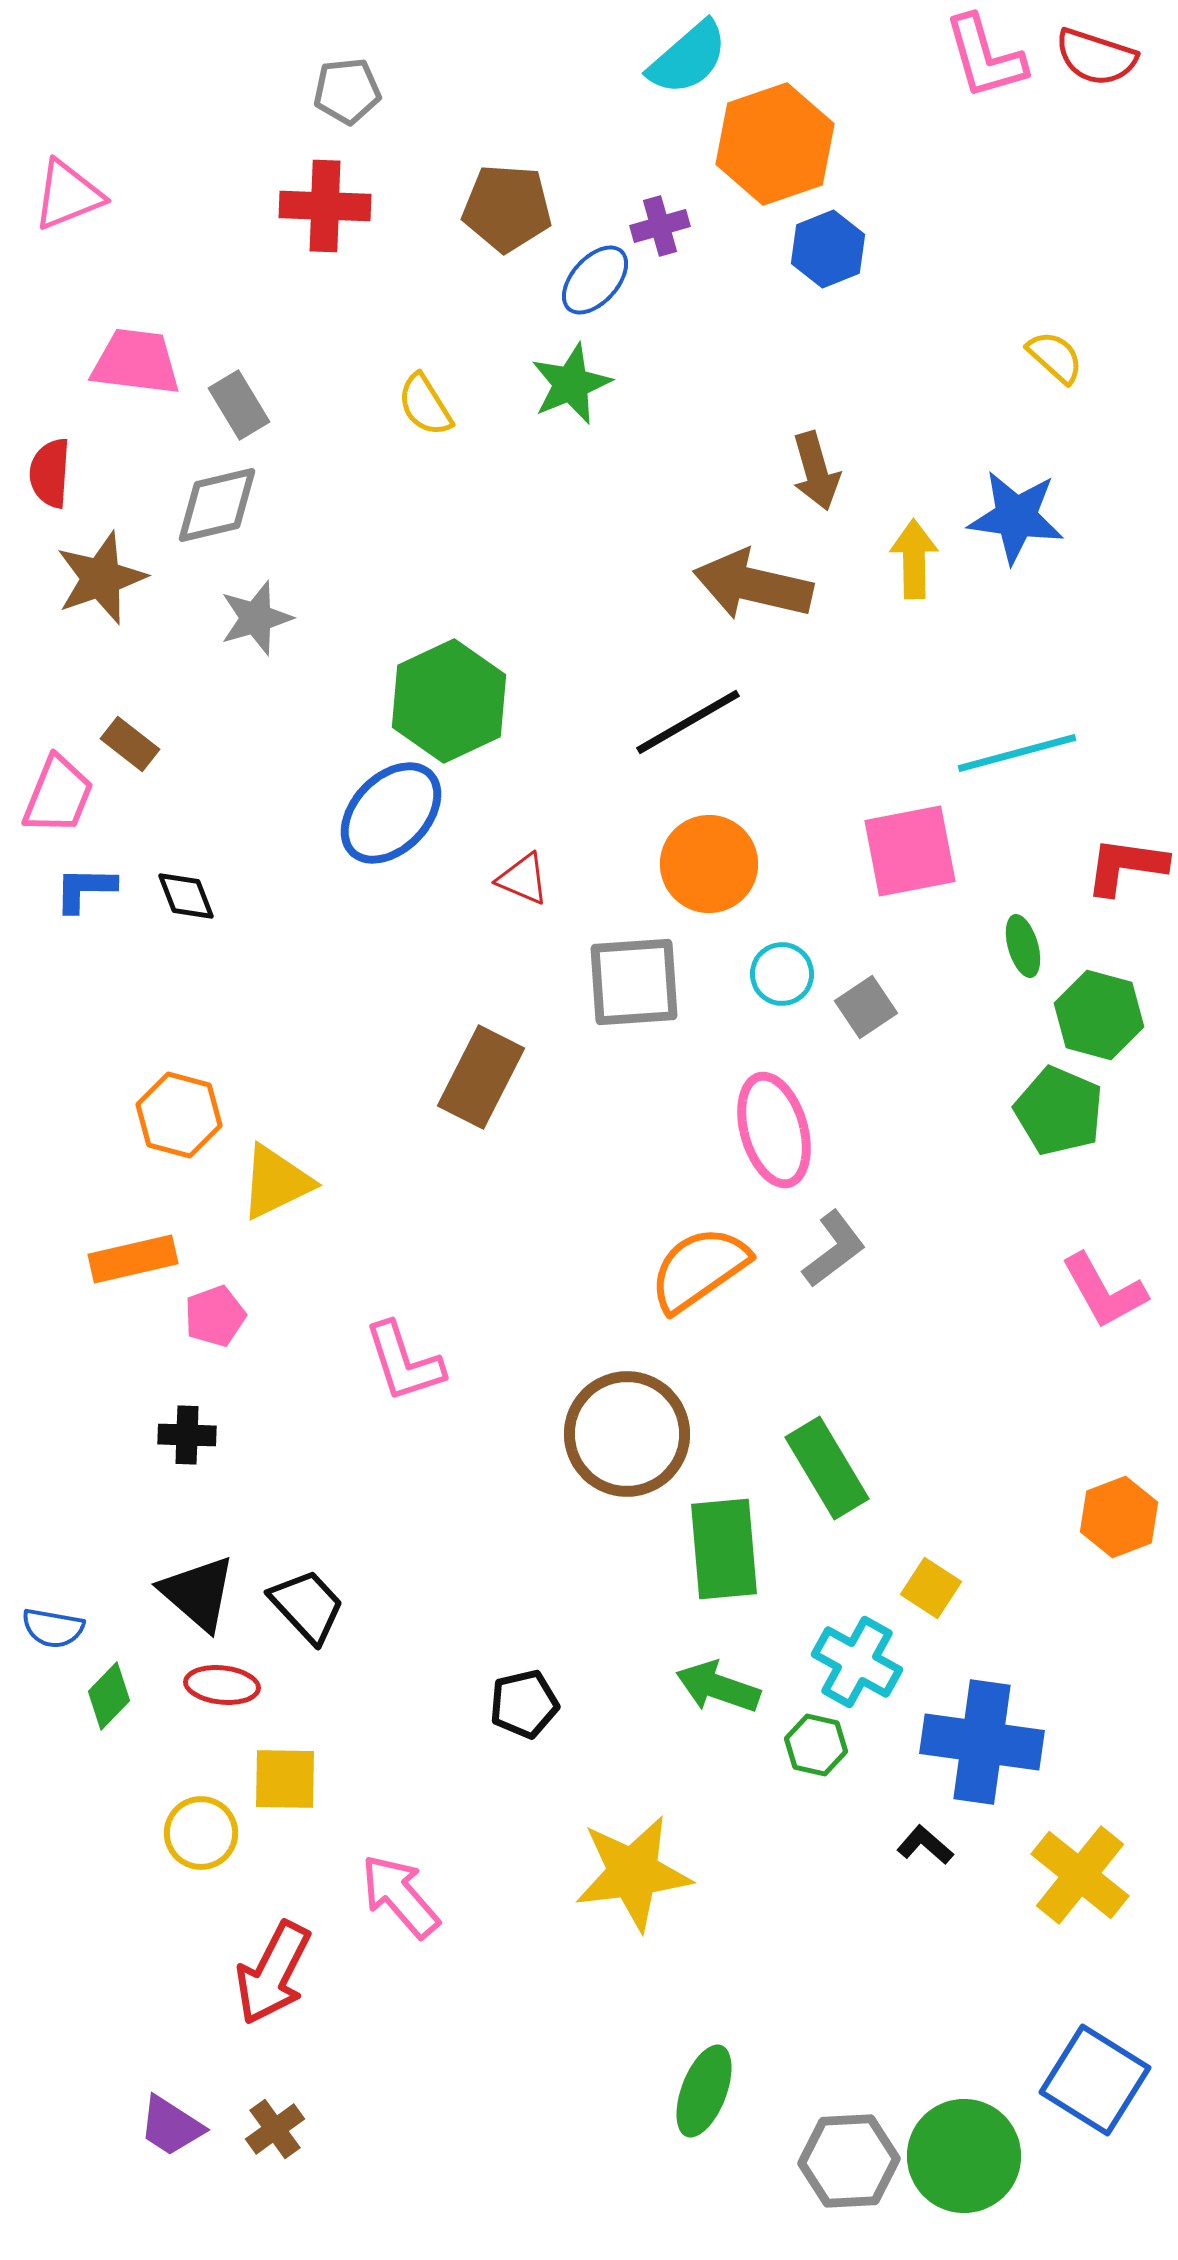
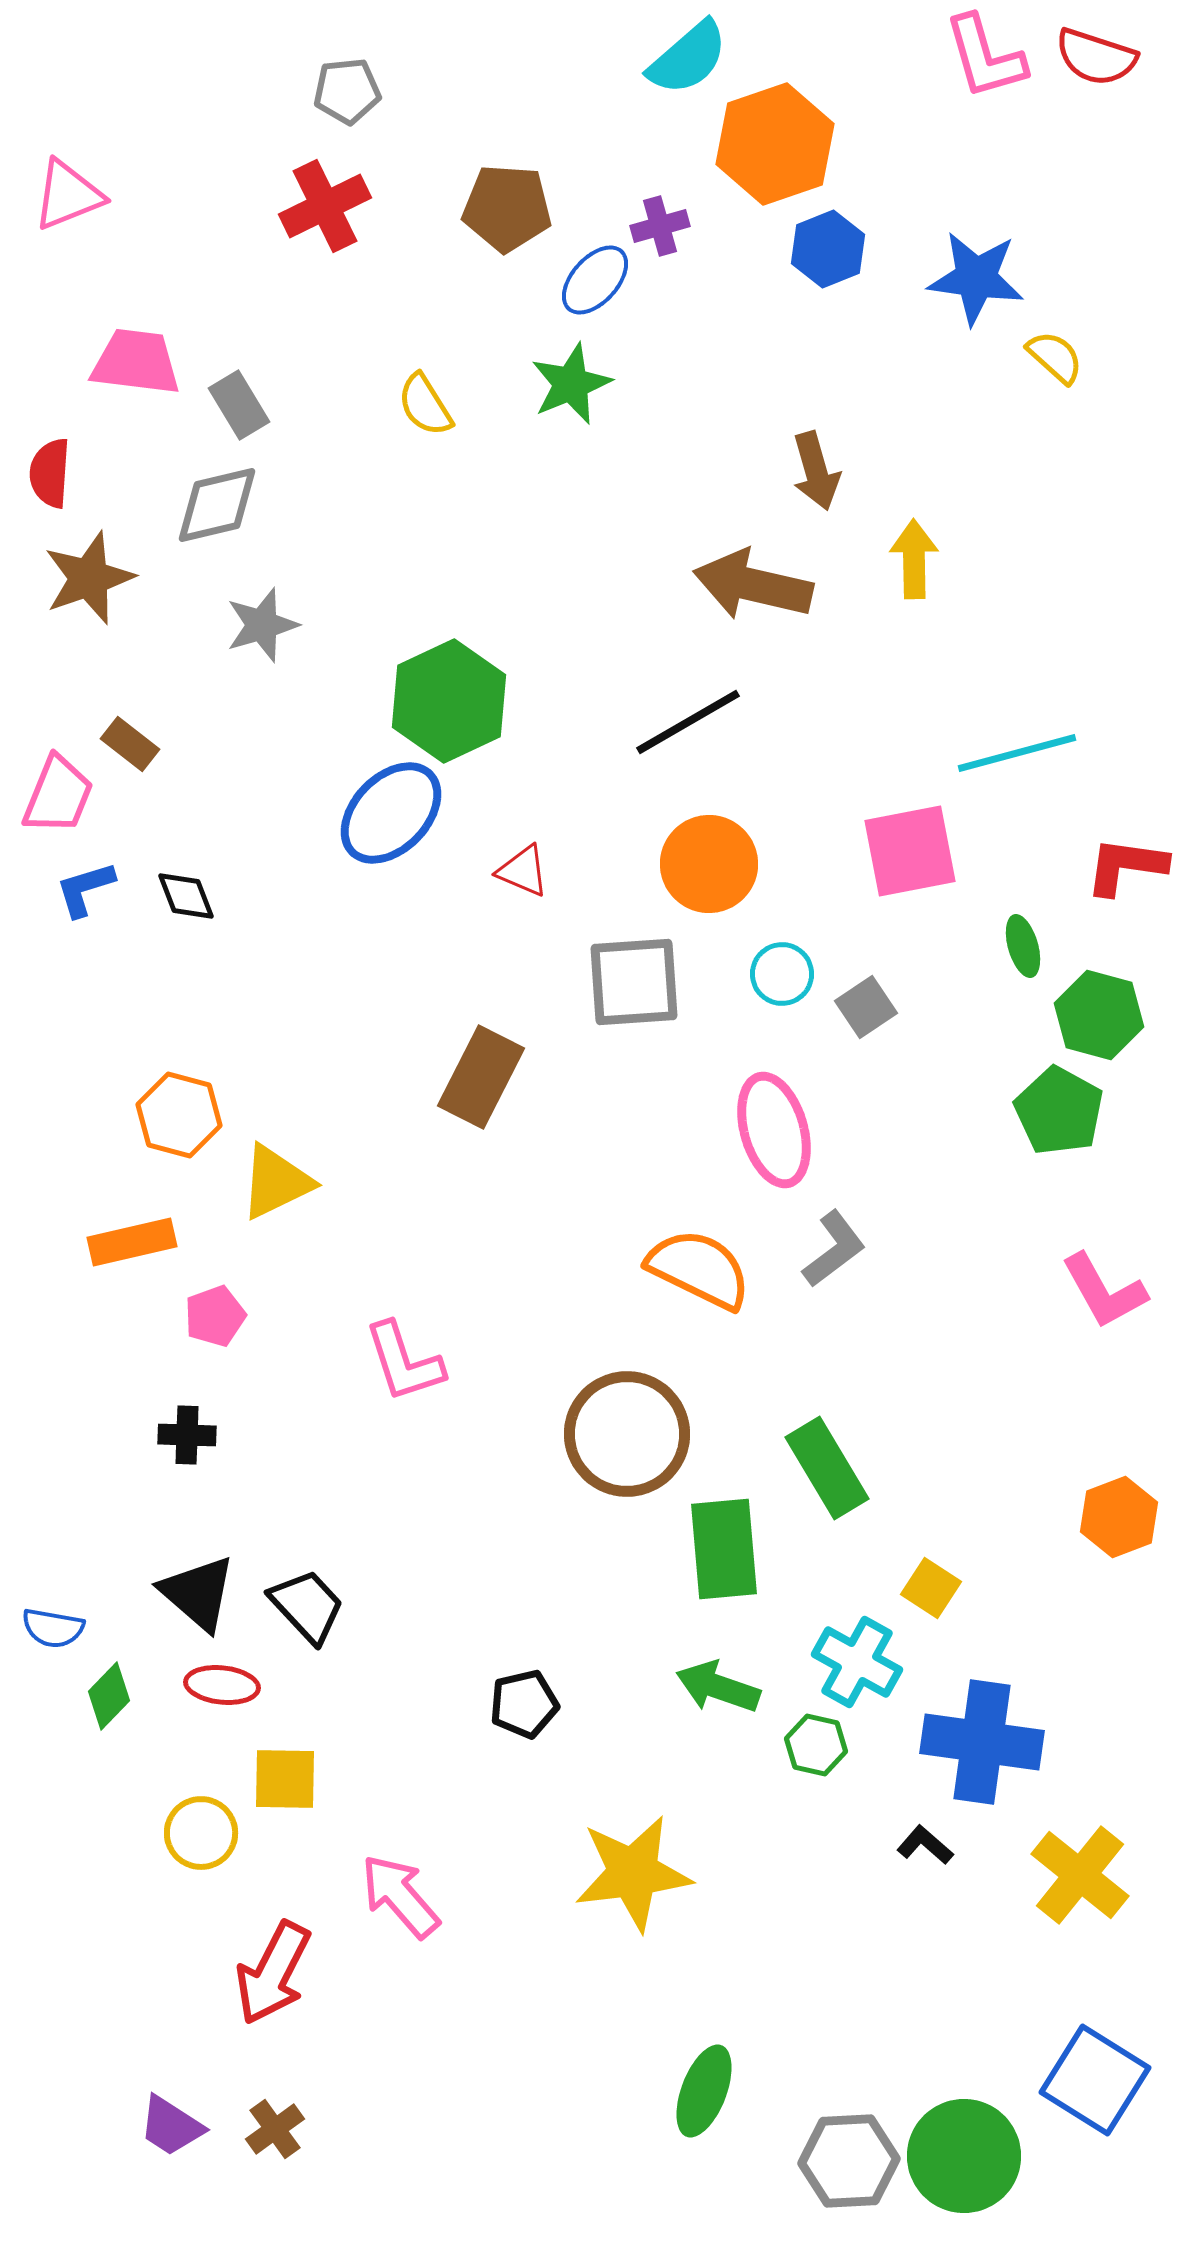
red cross at (325, 206): rotated 28 degrees counterclockwise
blue star at (1016, 517): moved 40 px left, 239 px up
brown star at (101, 578): moved 12 px left
gray star at (256, 618): moved 6 px right, 7 px down
red triangle at (523, 879): moved 8 px up
blue L-shape at (85, 889): rotated 18 degrees counterclockwise
green pentagon at (1059, 1111): rotated 6 degrees clockwise
orange rectangle at (133, 1259): moved 1 px left, 17 px up
orange semicircle at (699, 1269): rotated 61 degrees clockwise
